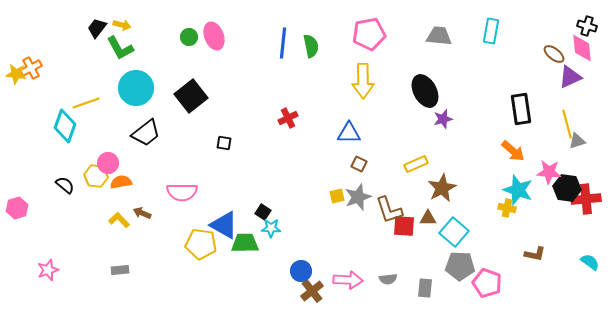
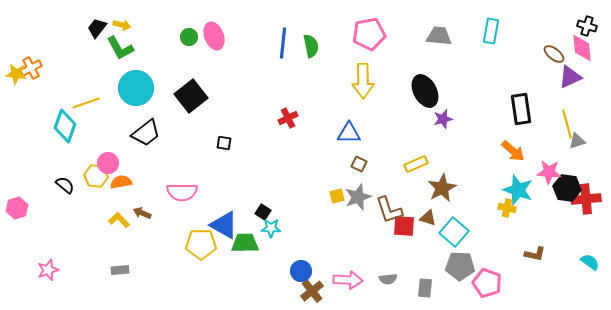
brown triangle at (428, 218): rotated 18 degrees clockwise
yellow pentagon at (201, 244): rotated 8 degrees counterclockwise
